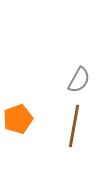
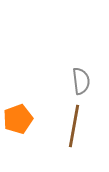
gray semicircle: moved 2 px right, 1 px down; rotated 36 degrees counterclockwise
